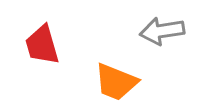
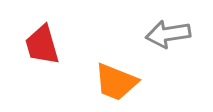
gray arrow: moved 6 px right, 3 px down
